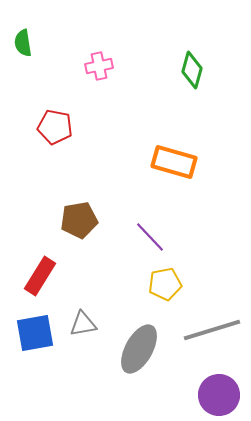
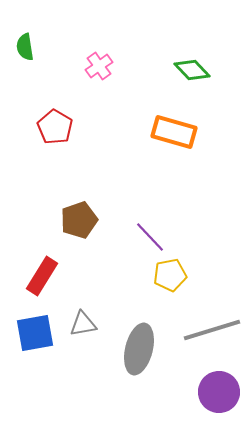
green semicircle: moved 2 px right, 4 px down
pink cross: rotated 24 degrees counterclockwise
green diamond: rotated 60 degrees counterclockwise
red pentagon: rotated 20 degrees clockwise
orange rectangle: moved 30 px up
brown pentagon: rotated 9 degrees counterclockwise
red rectangle: moved 2 px right
yellow pentagon: moved 5 px right, 9 px up
gray ellipse: rotated 15 degrees counterclockwise
purple circle: moved 3 px up
